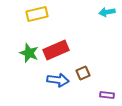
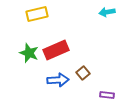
brown square: rotated 16 degrees counterclockwise
blue arrow: rotated 10 degrees counterclockwise
